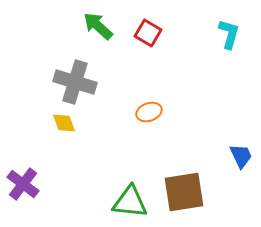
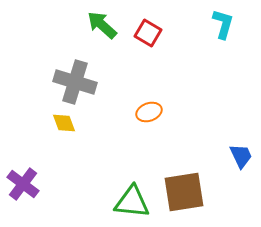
green arrow: moved 4 px right, 1 px up
cyan L-shape: moved 6 px left, 10 px up
green triangle: moved 2 px right
